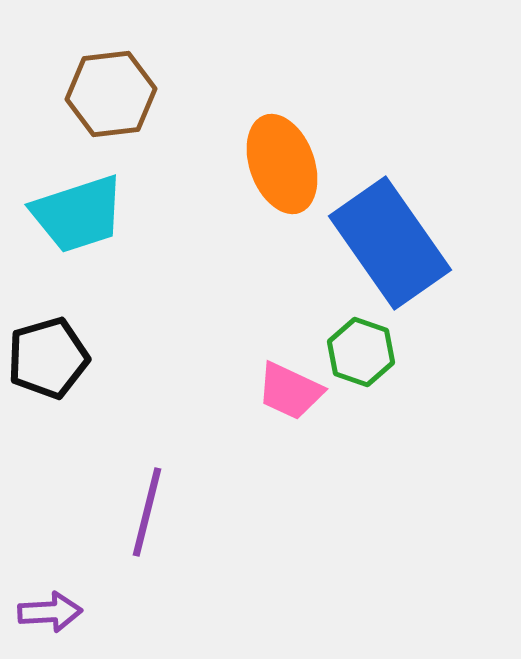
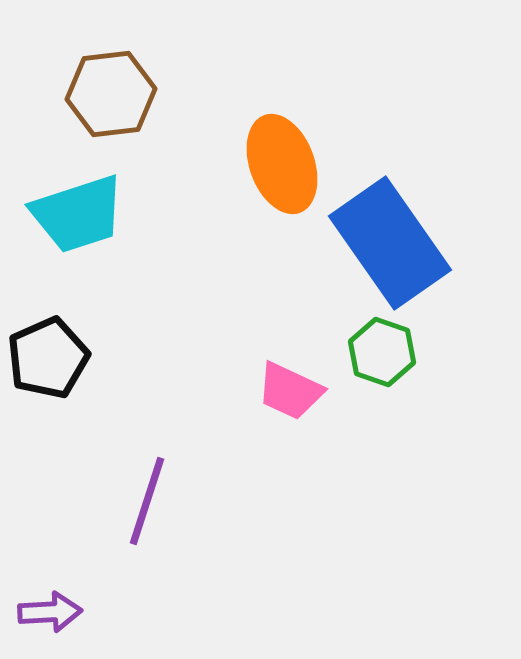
green hexagon: moved 21 px right
black pentagon: rotated 8 degrees counterclockwise
purple line: moved 11 px up; rotated 4 degrees clockwise
